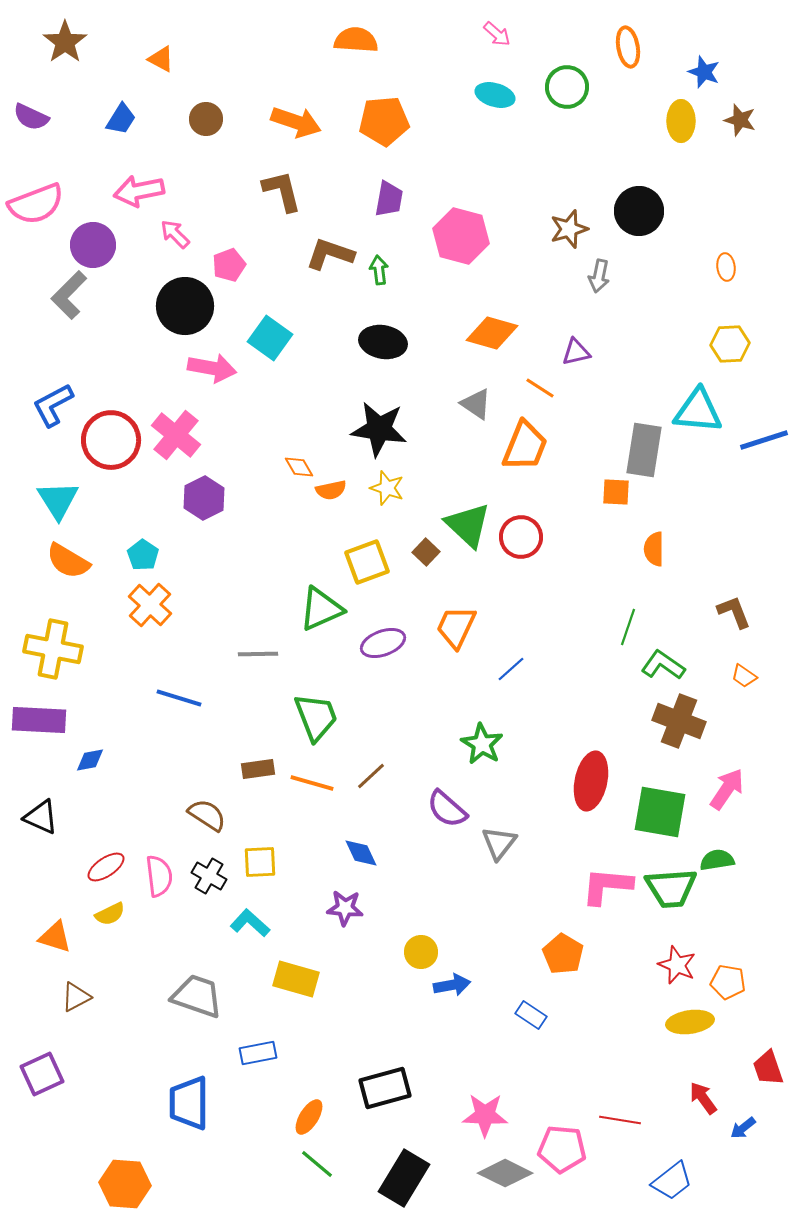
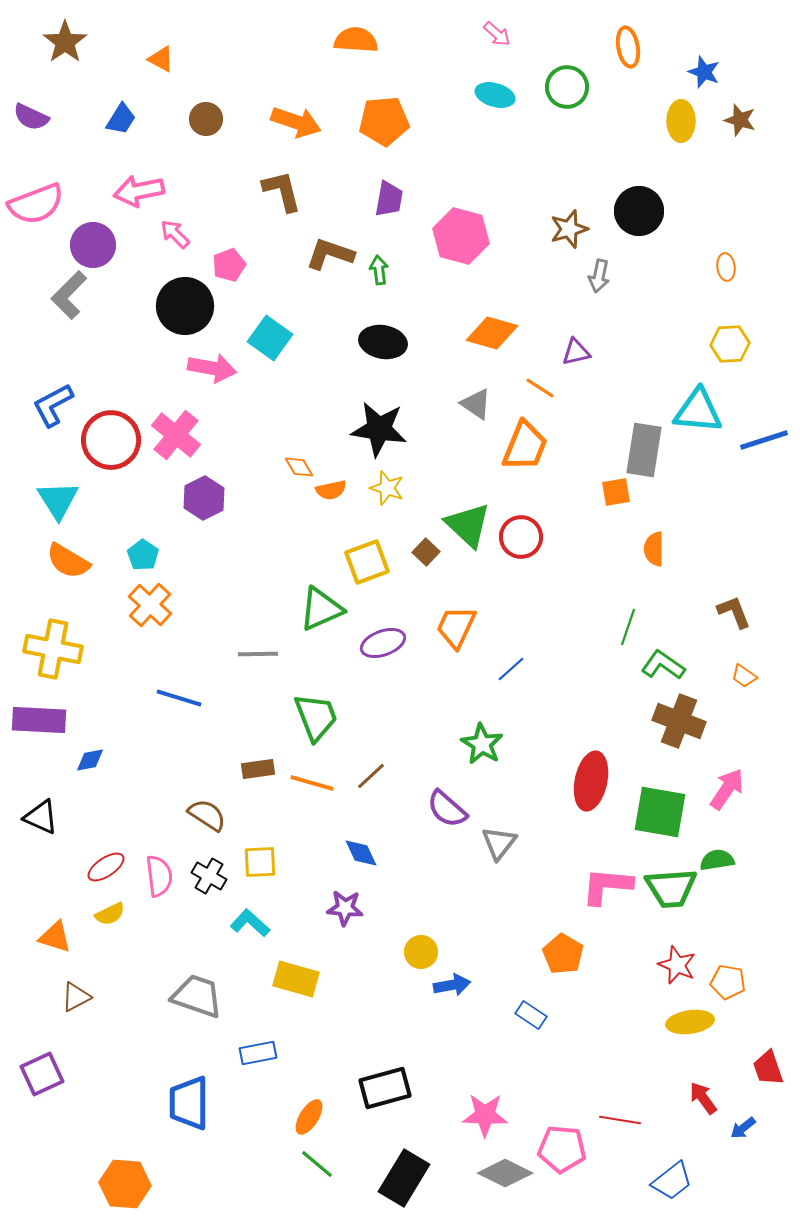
orange square at (616, 492): rotated 12 degrees counterclockwise
